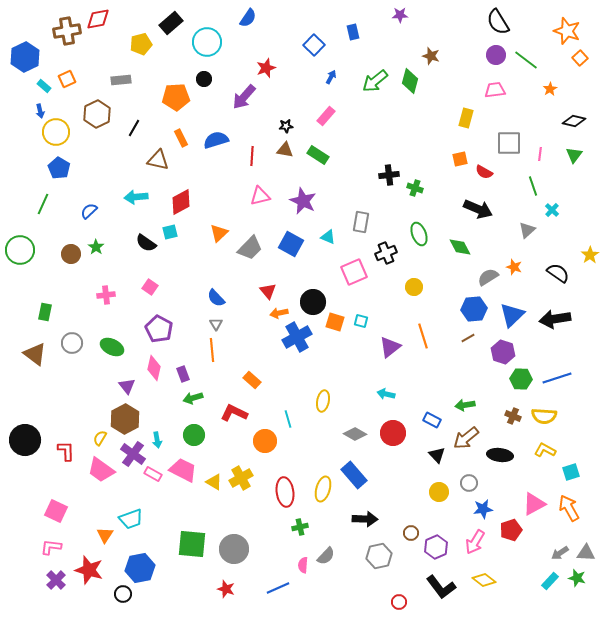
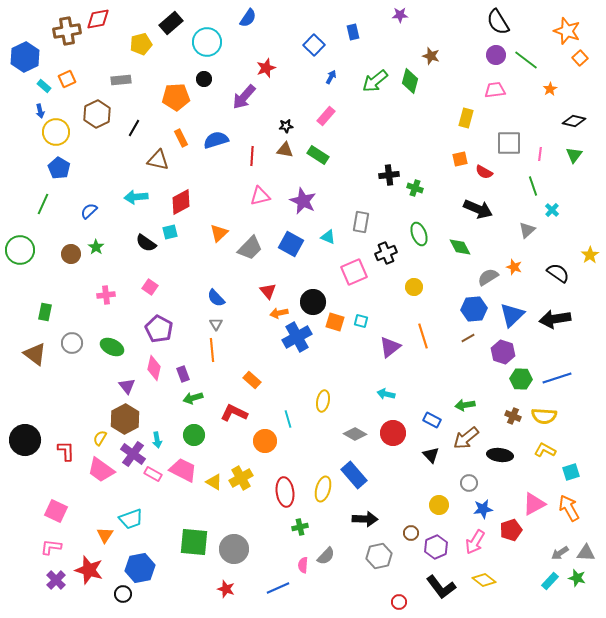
black triangle at (437, 455): moved 6 px left
yellow circle at (439, 492): moved 13 px down
green square at (192, 544): moved 2 px right, 2 px up
